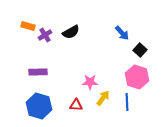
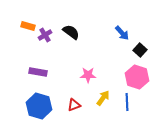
black semicircle: rotated 114 degrees counterclockwise
purple rectangle: rotated 12 degrees clockwise
pink star: moved 2 px left, 7 px up
red triangle: moved 2 px left; rotated 24 degrees counterclockwise
